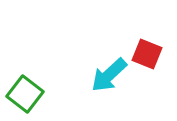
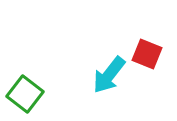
cyan arrow: rotated 9 degrees counterclockwise
